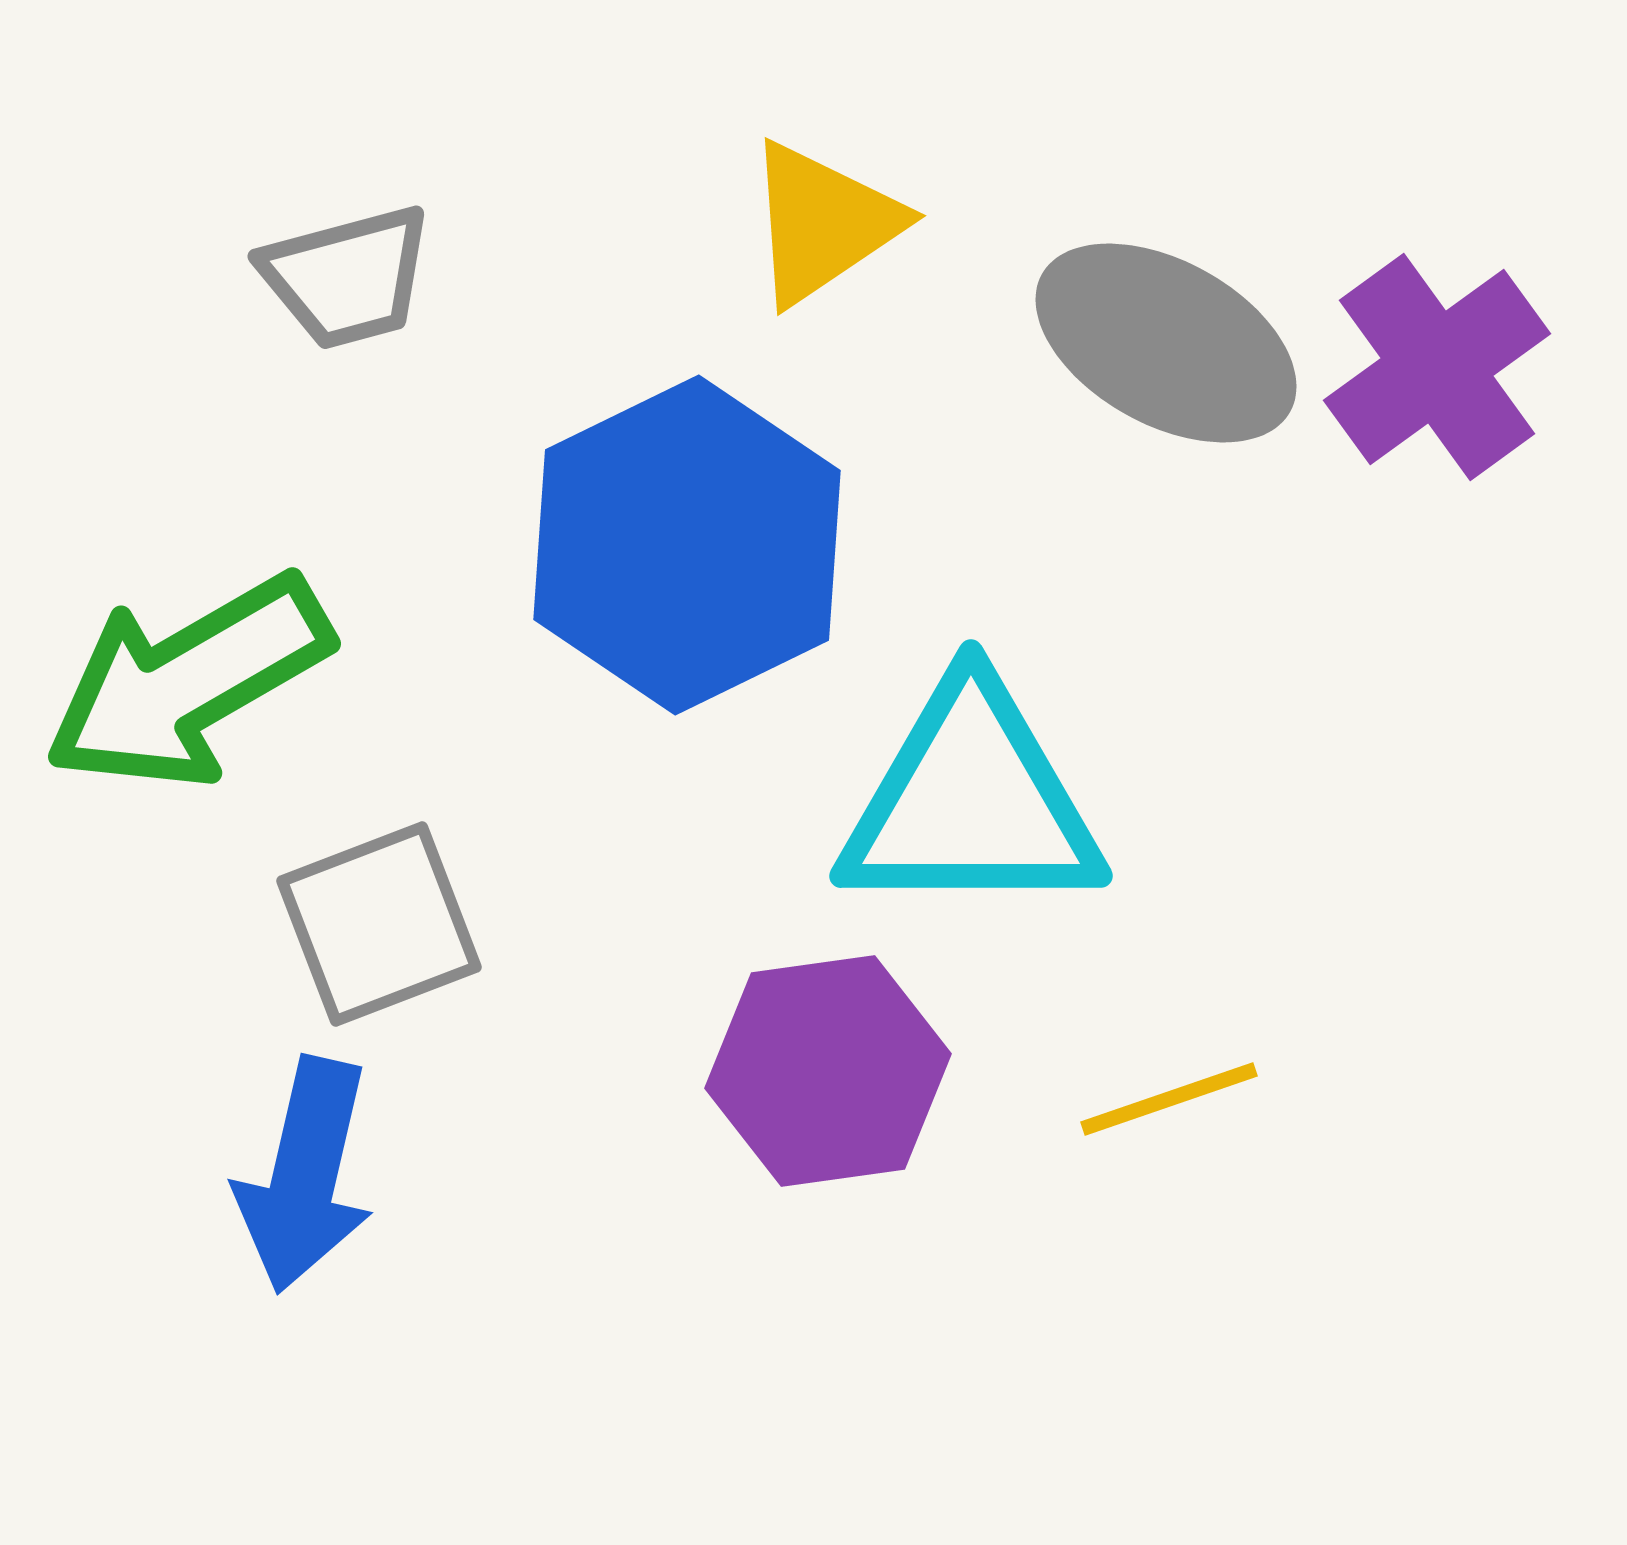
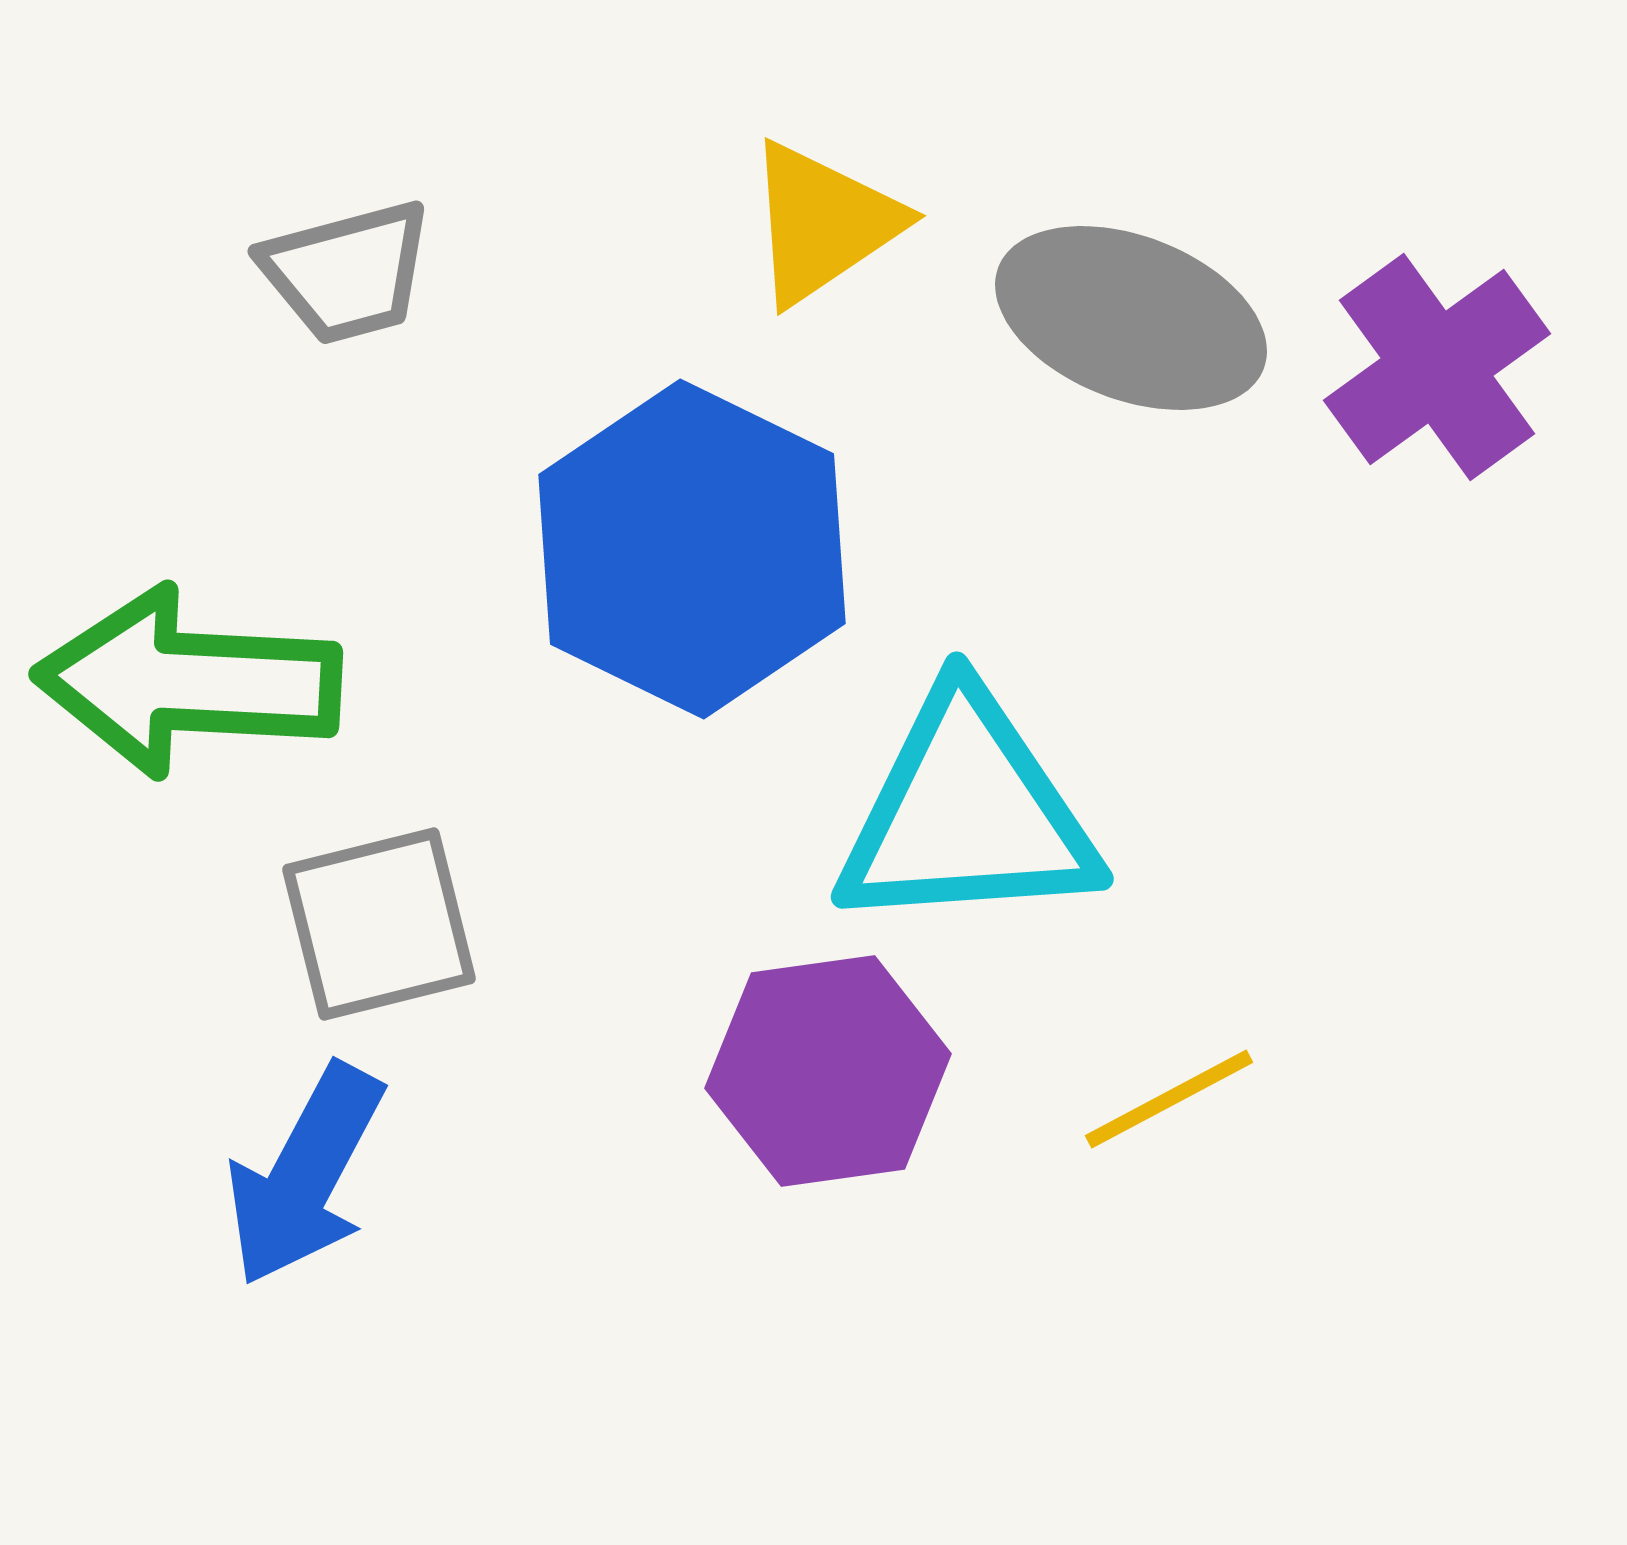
gray trapezoid: moved 5 px up
gray ellipse: moved 35 px left, 25 px up; rotated 8 degrees counterclockwise
blue hexagon: moved 5 px right, 4 px down; rotated 8 degrees counterclockwise
green arrow: rotated 33 degrees clockwise
cyan triangle: moved 4 px left, 12 px down; rotated 4 degrees counterclockwise
gray square: rotated 7 degrees clockwise
yellow line: rotated 9 degrees counterclockwise
blue arrow: rotated 15 degrees clockwise
